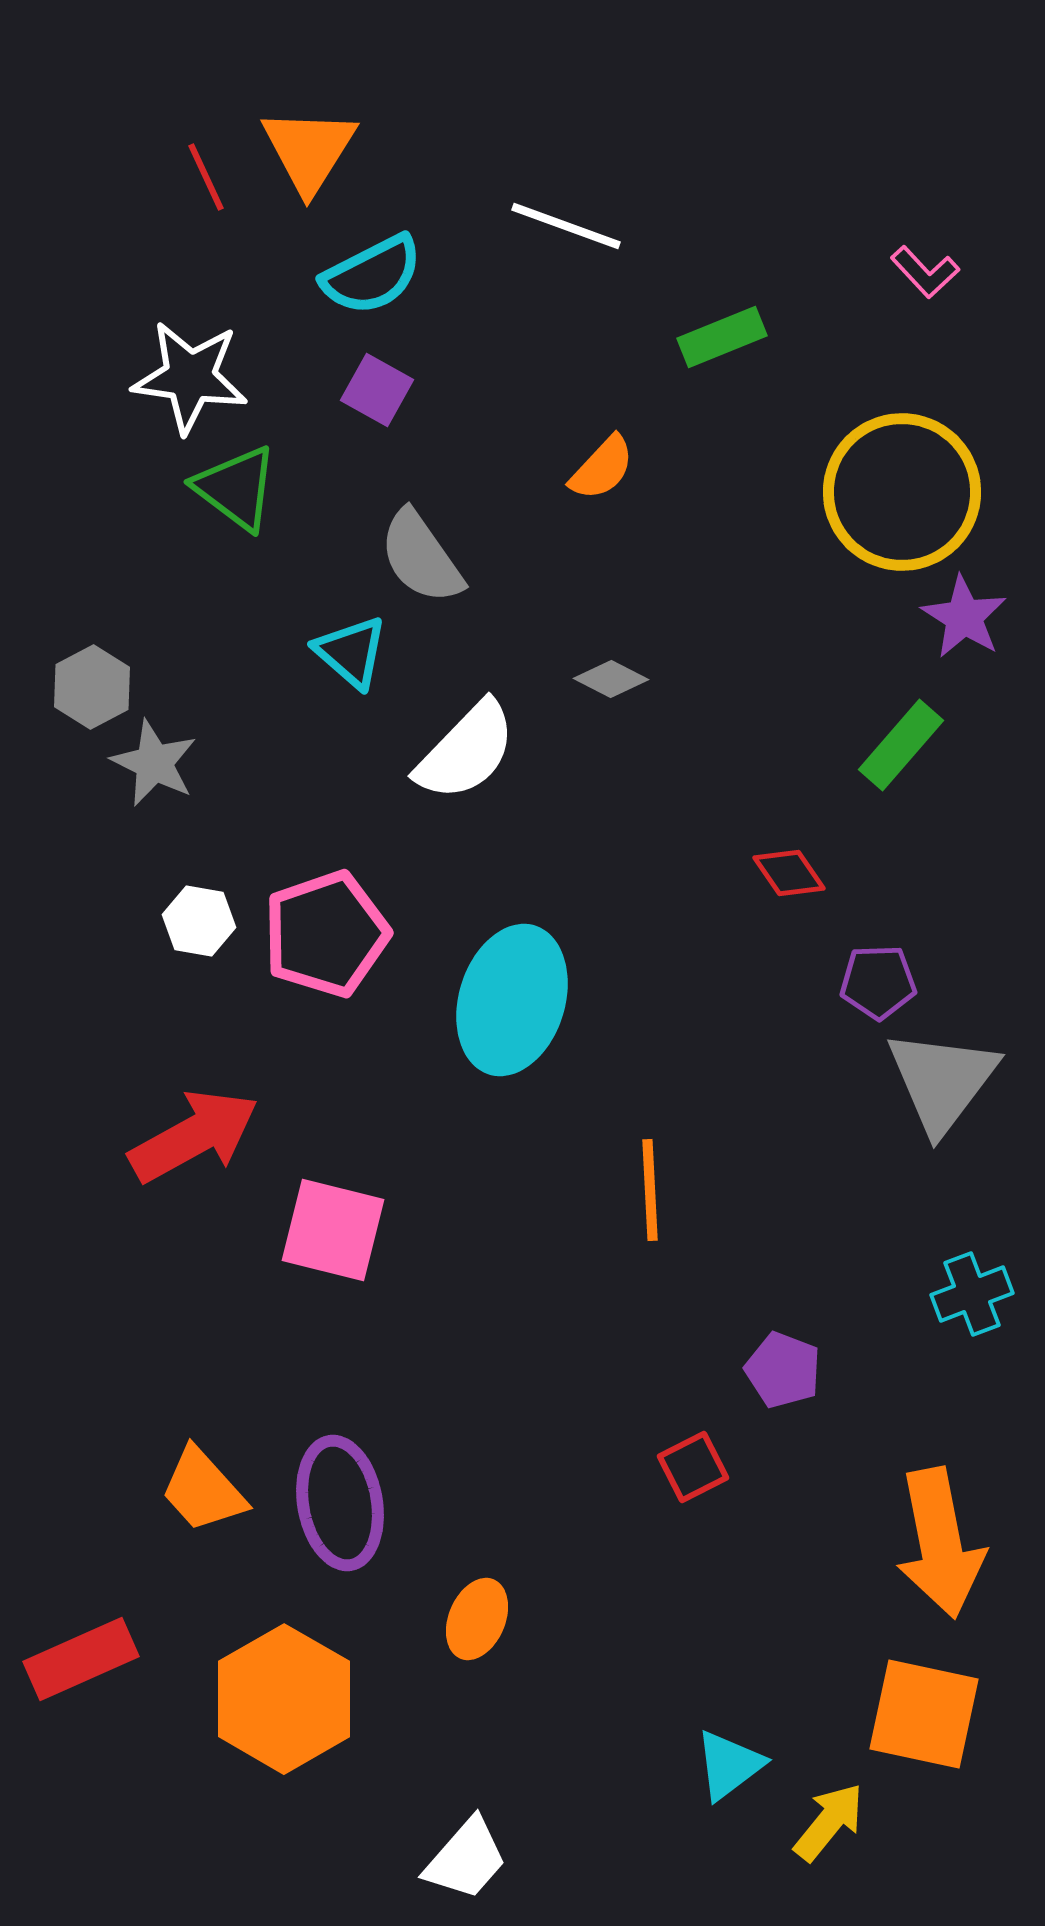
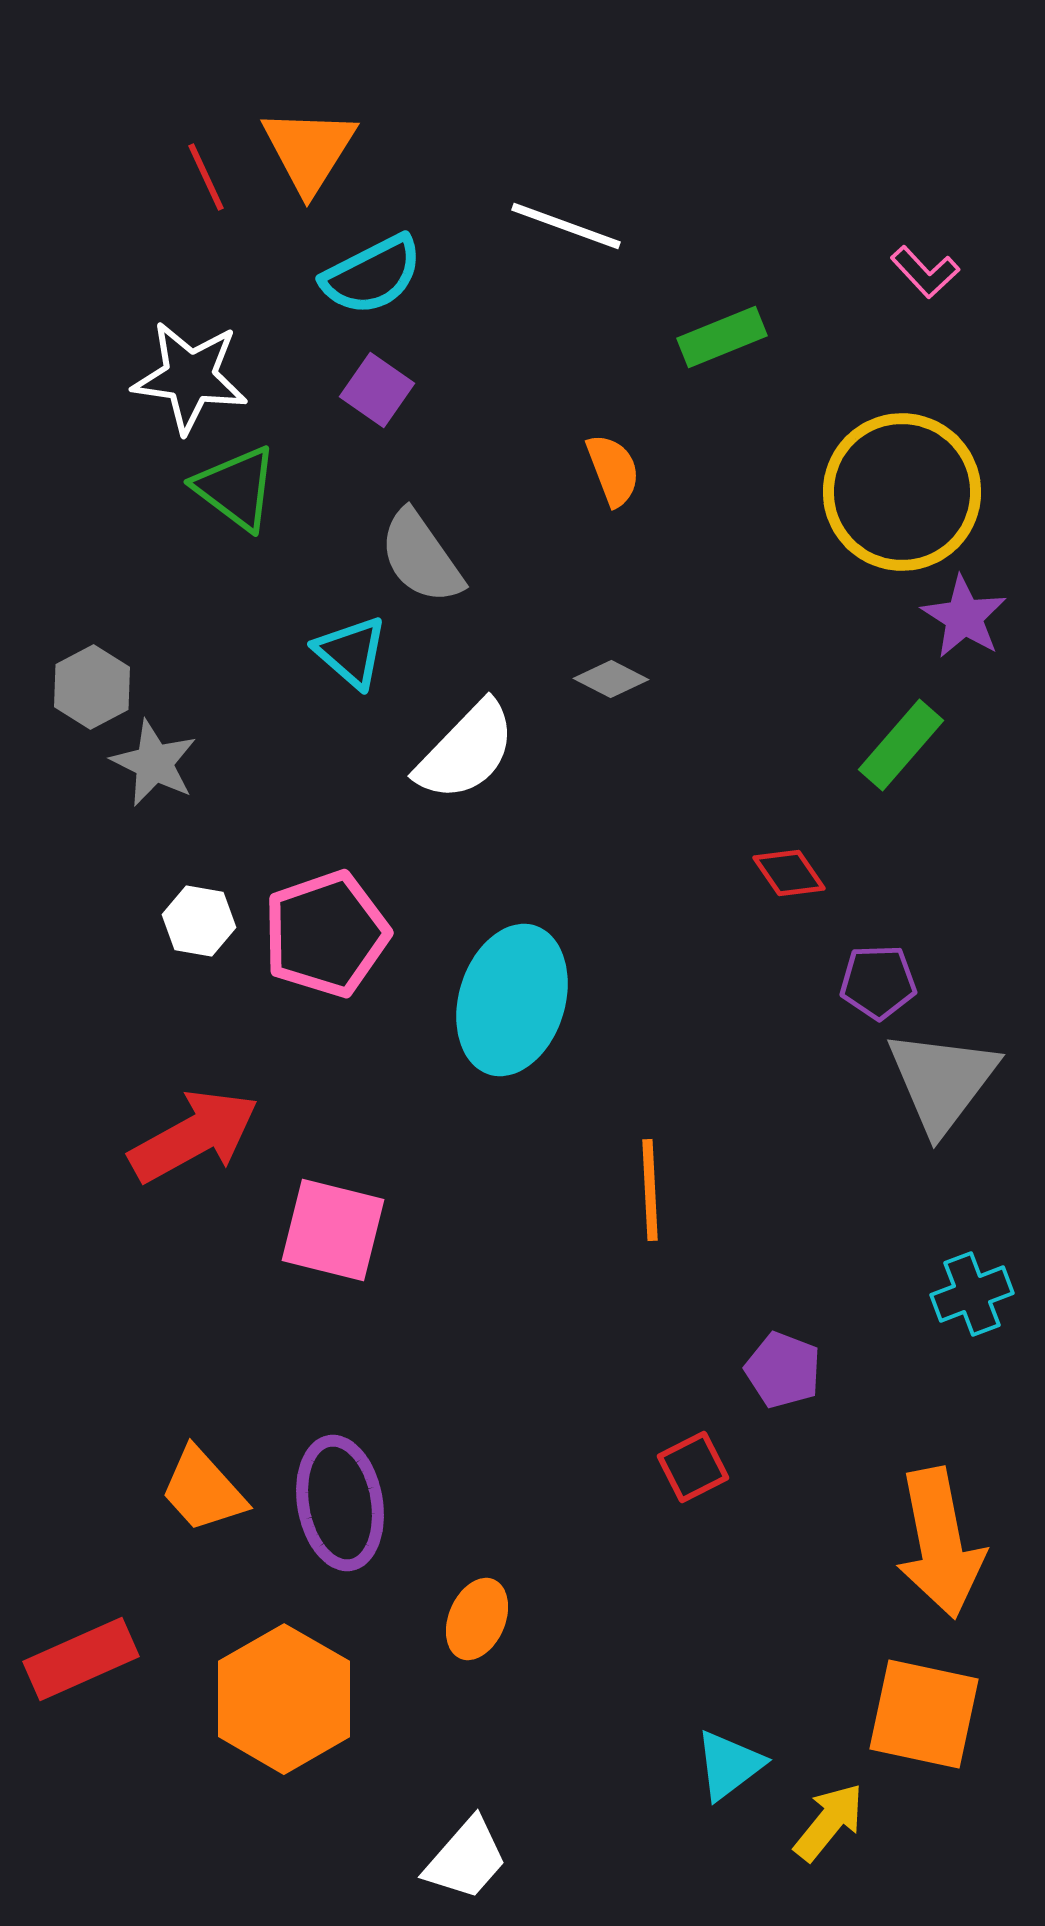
purple square at (377, 390): rotated 6 degrees clockwise
orange semicircle at (602, 468): moved 11 px right, 2 px down; rotated 64 degrees counterclockwise
